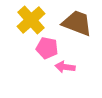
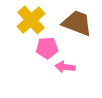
pink pentagon: rotated 15 degrees counterclockwise
